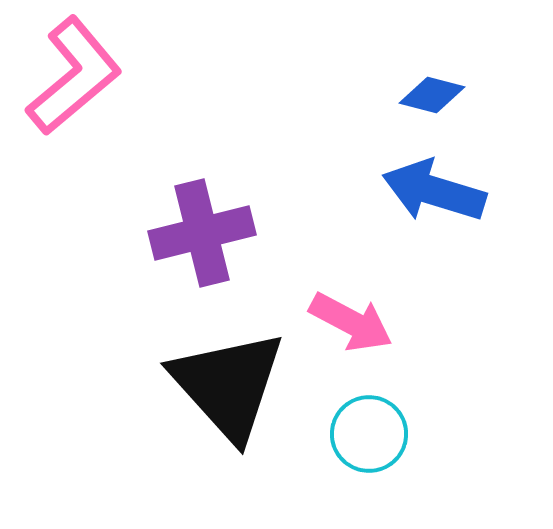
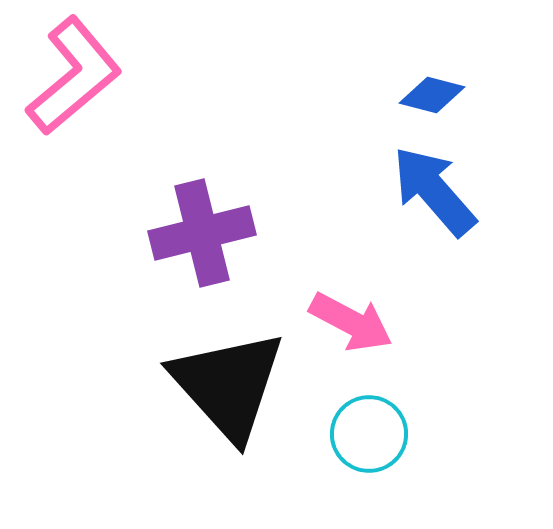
blue arrow: rotated 32 degrees clockwise
